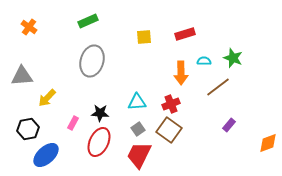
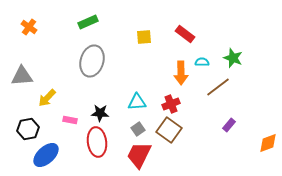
green rectangle: moved 1 px down
red rectangle: rotated 54 degrees clockwise
cyan semicircle: moved 2 px left, 1 px down
pink rectangle: moved 3 px left, 3 px up; rotated 72 degrees clockwise
red ellipse: moved 2 px left; rotated 32 degrees counterclockwise
